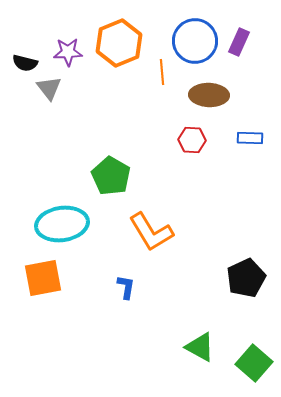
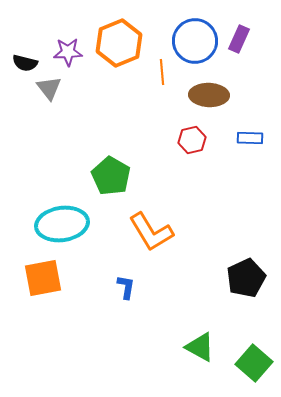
purple rectangle: moved 3 px up
red hexagon: rotated 16 degrees counterclockwise
